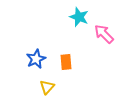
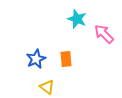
cyan star: moved 2 px left, 2 px down
orange rectangle: moved 3 px up
yellow triangle: rotated 35 degrees counterclockwise
